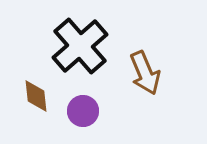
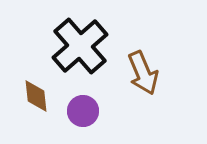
brown arrow: moved 2 px left
